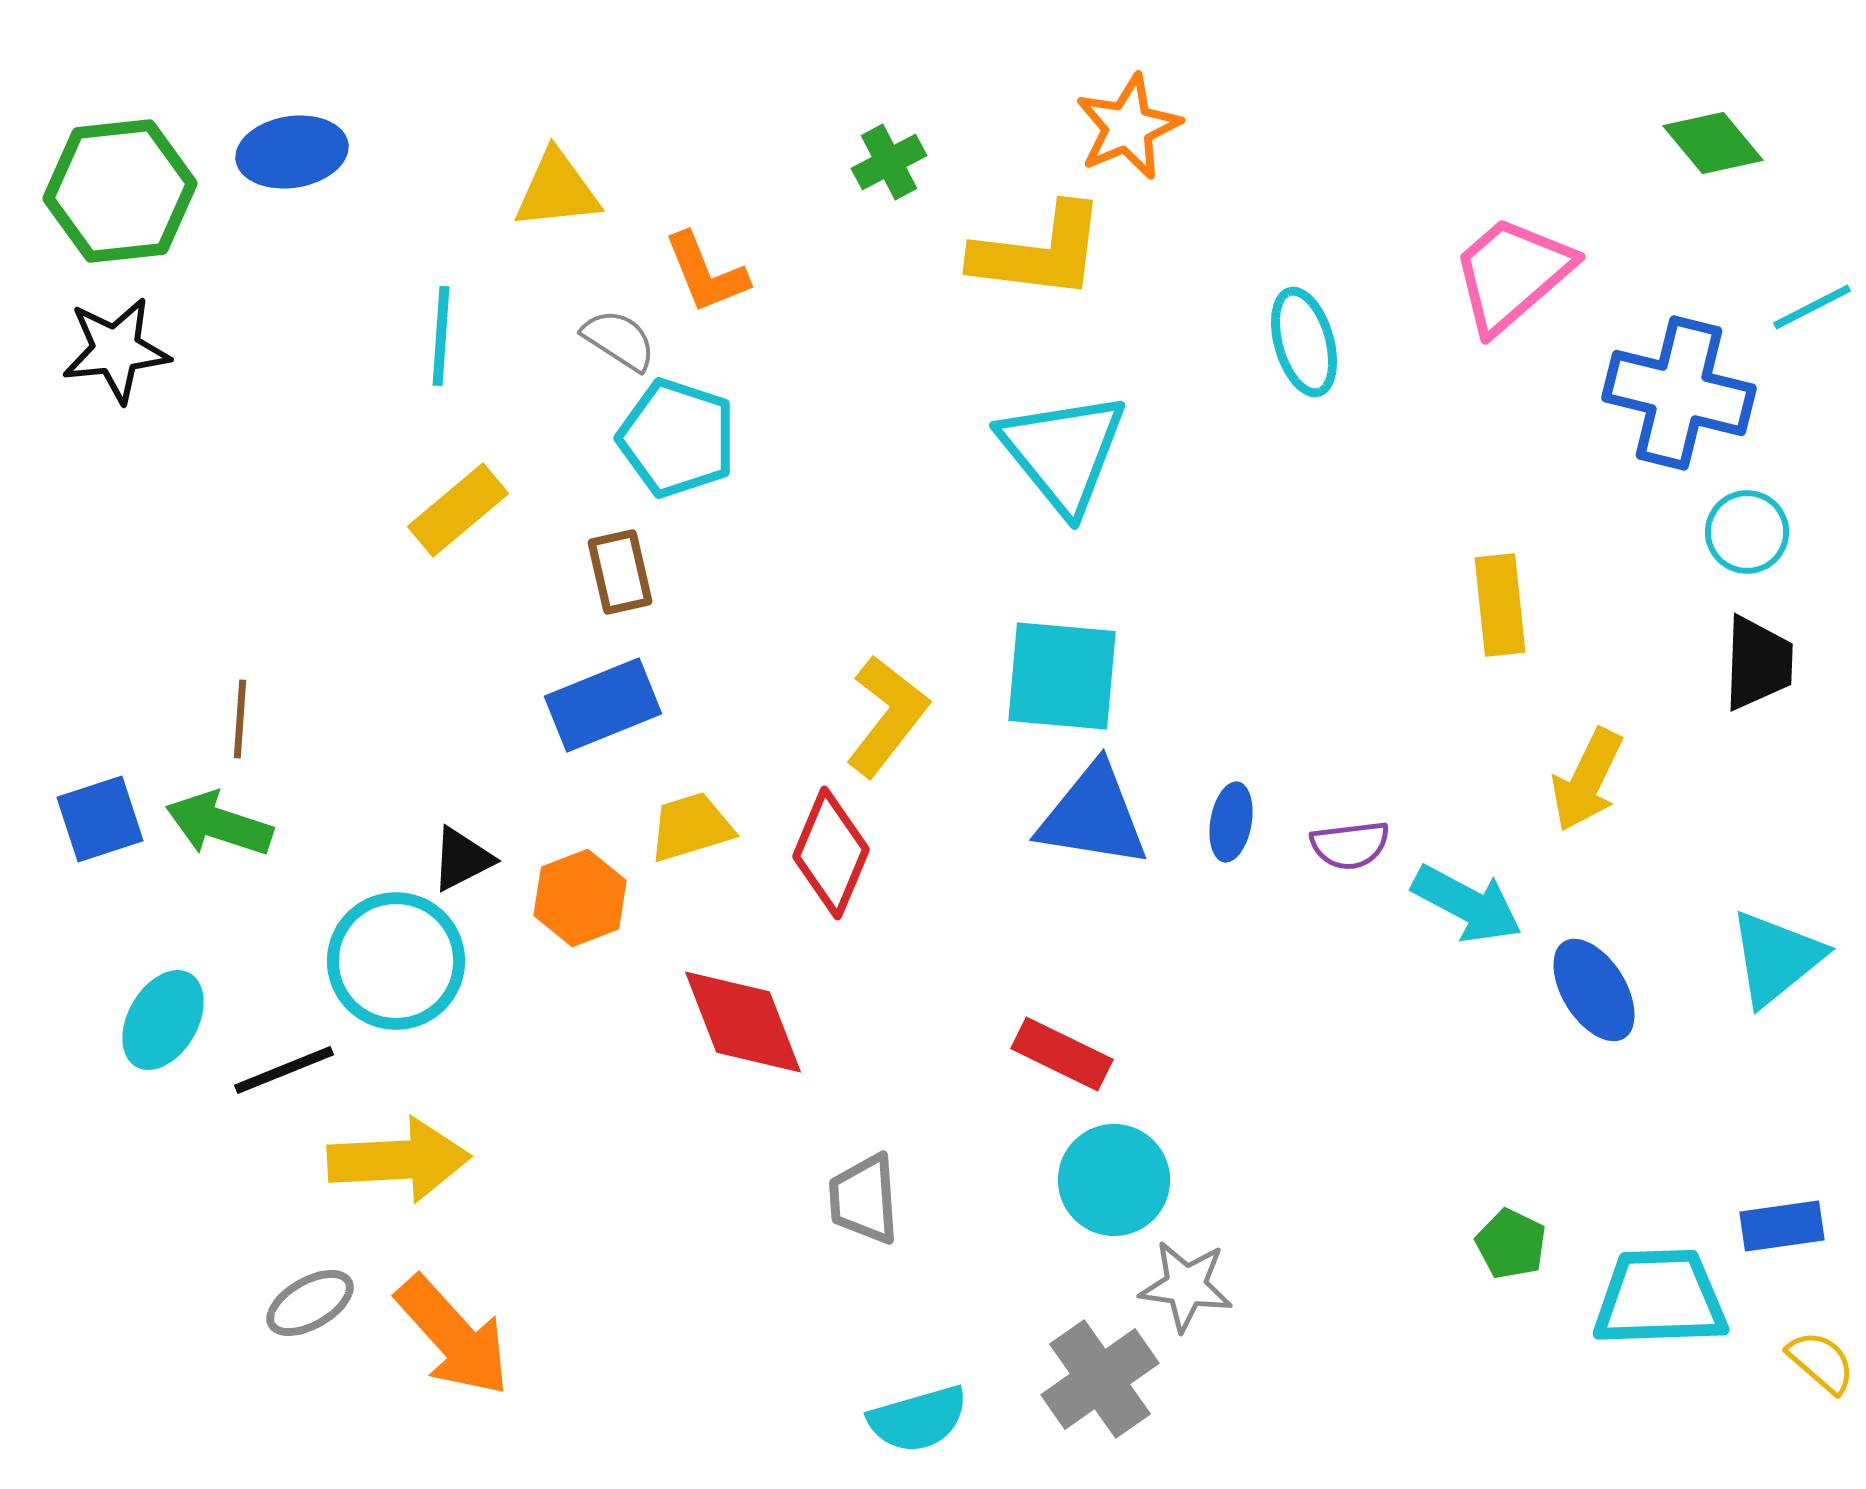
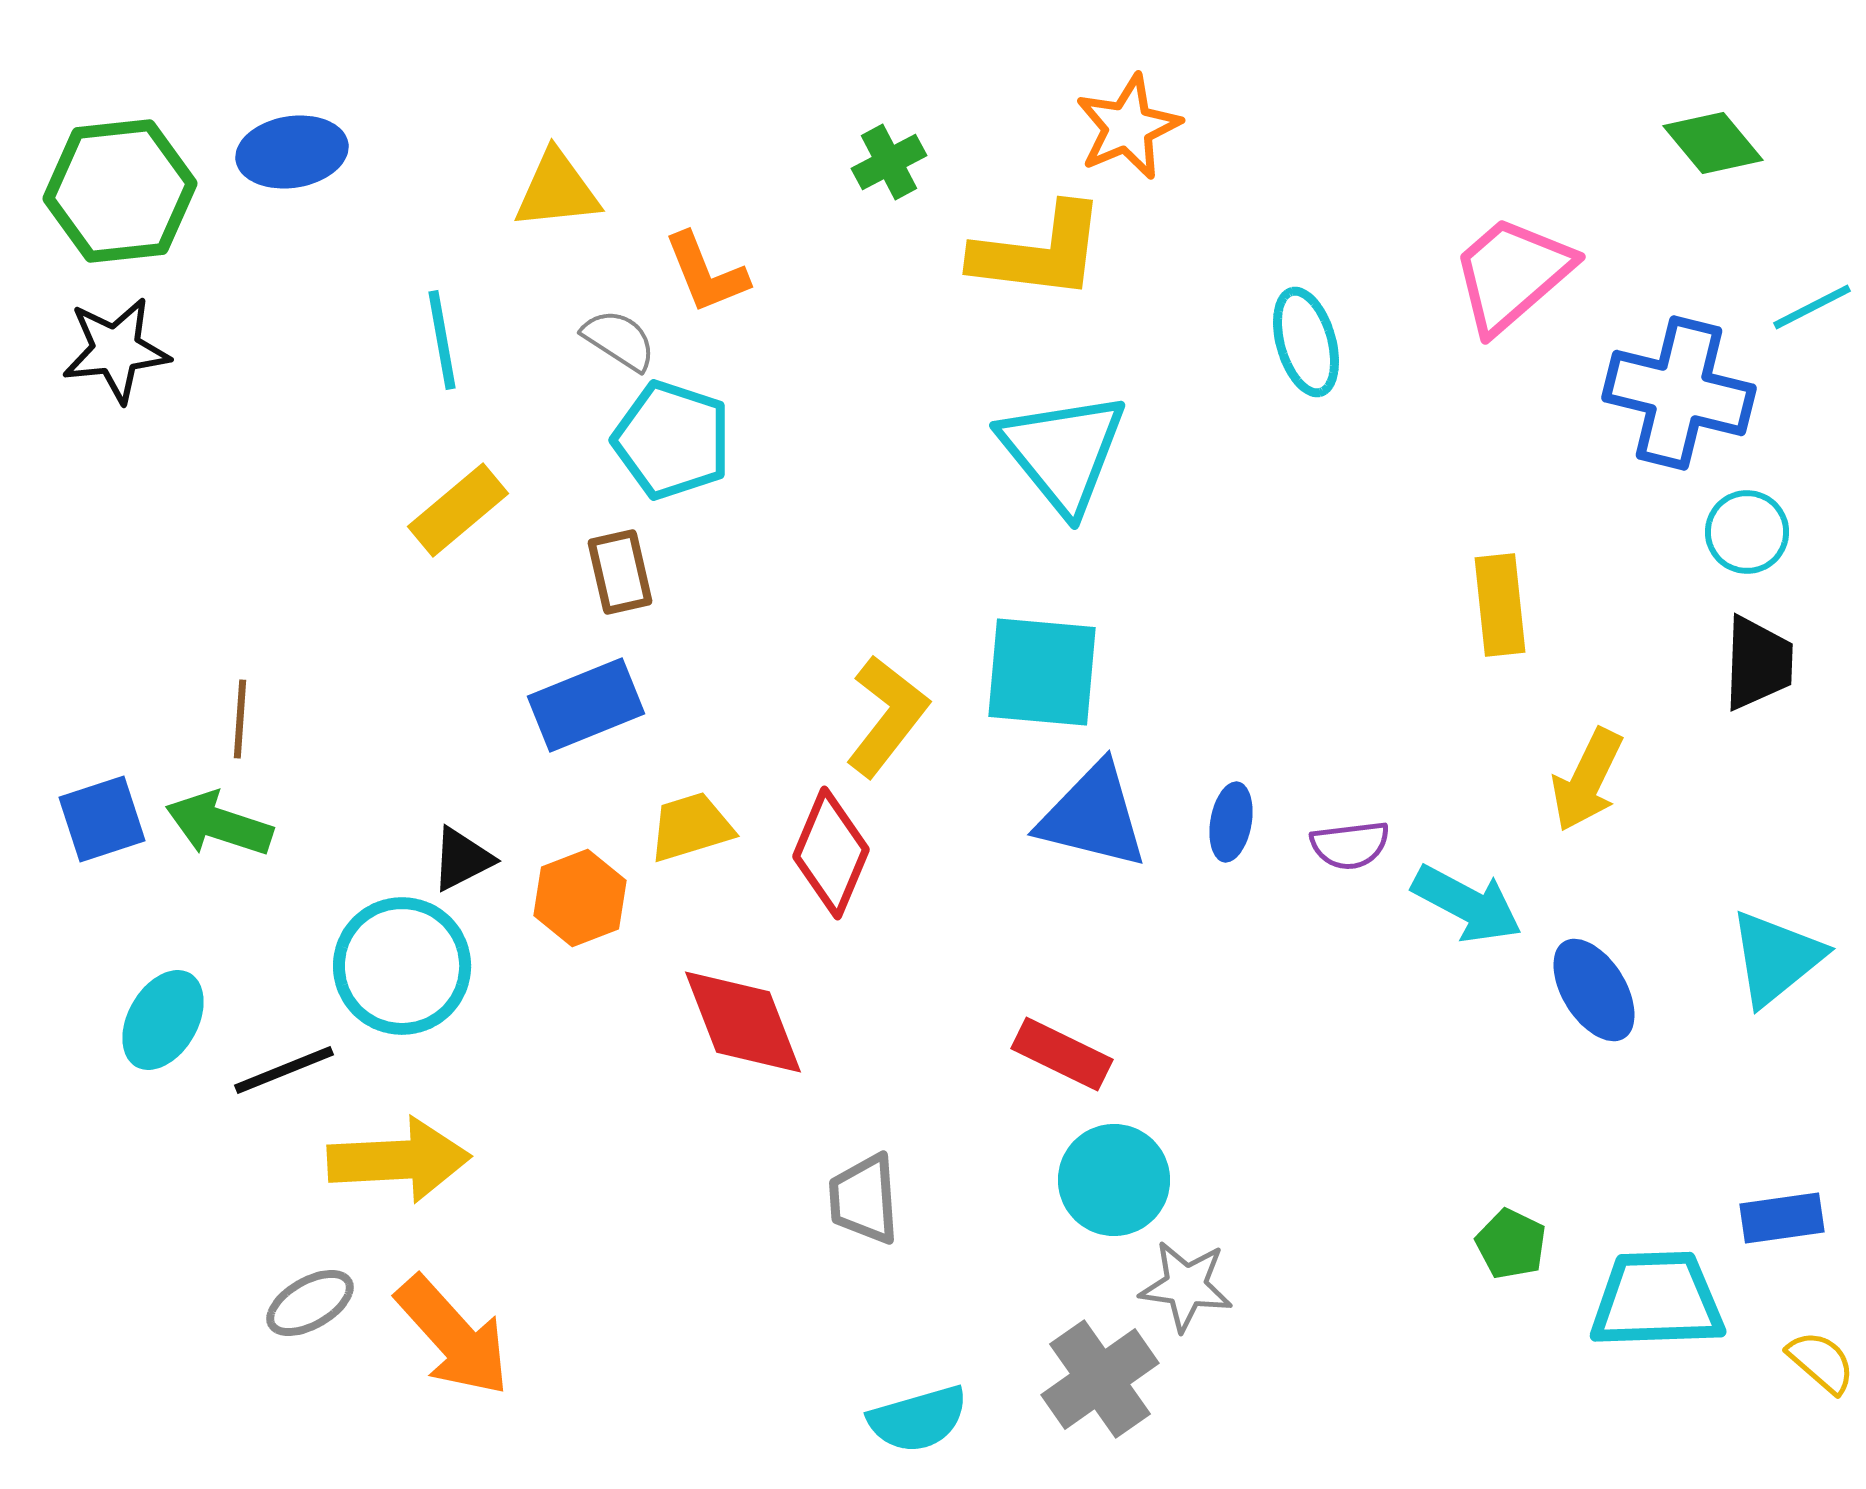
cyan line at (441, 336): moved 1 px right, 4 px down; rotated 14 degrees counterclockwise
cyan ellipse at (1304, 342): moved 2 px right
cyan pentagon at (677, 438): moved 5 px left, 2 px down
cyan square at (1062, 676): moved 20 px left, 4 px up
blue rectangle at (603, 705): moved 17 px left
blue triangle at (1093, 816): rotated 5 degrees clockwise
blue square at (100, 819): moved 2 px right
cyan circle at (396, 961): moved 6 px right, 5 px down
blue rectangle at (1782, 1226): moved 8 px up
cyan trapezoid at (1660, 1298): moved 3 px left, 2 px down
